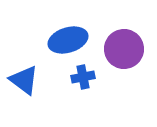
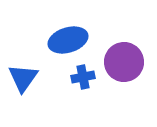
purple circle: moved 13 px down
blue triangle: moved 1 px left, 2 px up; rotated 28 degrees clockwise
